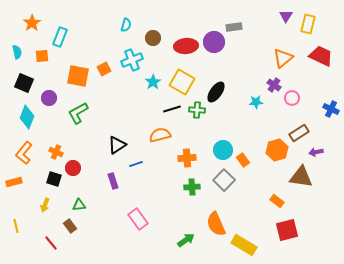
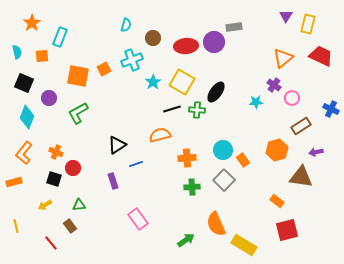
brown rectangle at (299, 133): moved 2 px right, 7 px up
yellow arrow at (45, 205): rotated 40 degrees clockwise
